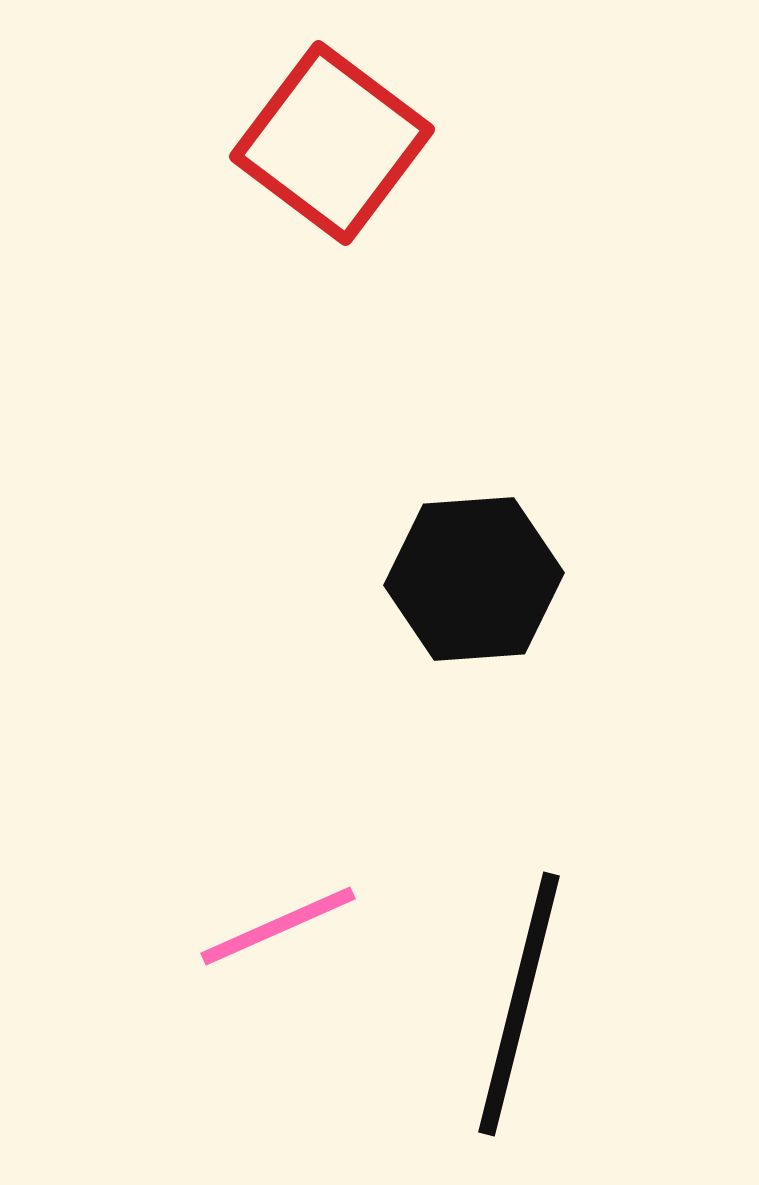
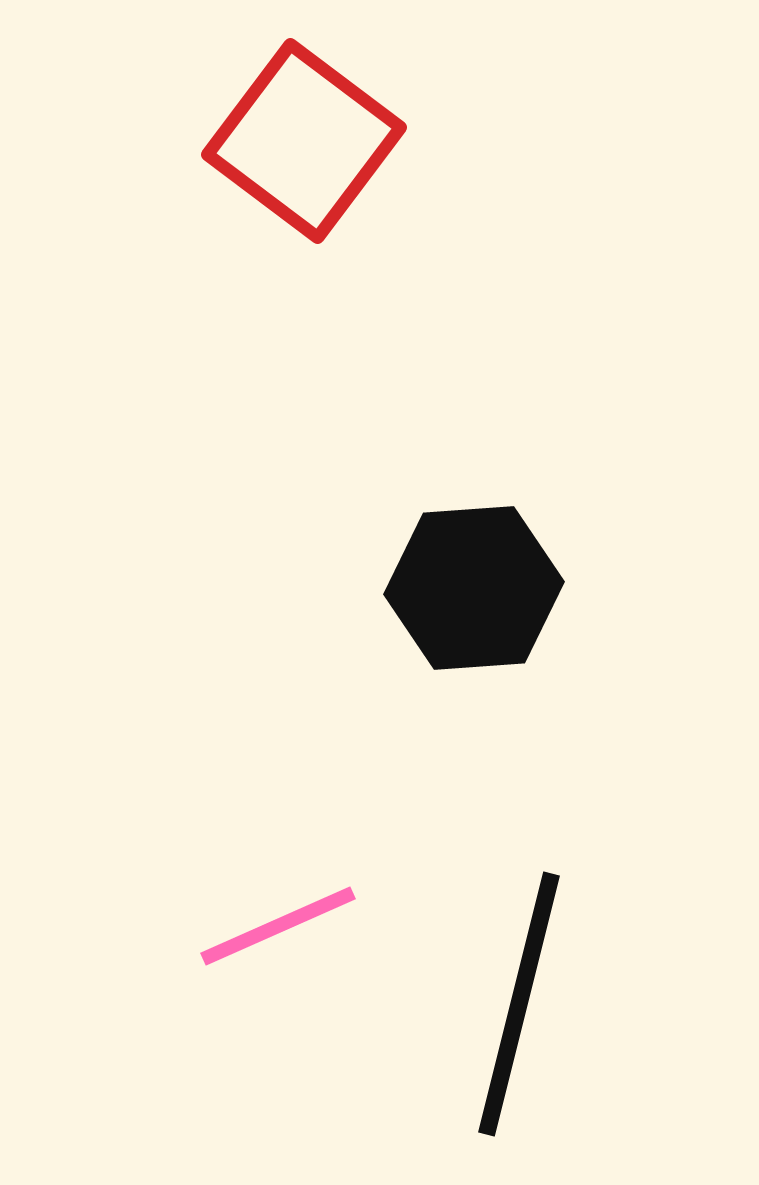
red square: moved 28 px left, 2 px up
black hexagon: moved 9 px down
